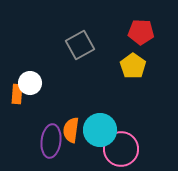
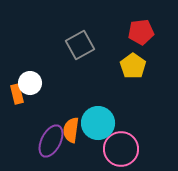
red pentagon: rotated 10 degrees counterclockwise
orange rectangle: rotated 18 degrees counterclockwise
cyan circle: moved 2 px left, 7 px up
purple ellipse: rotated 20 degrees clockwise
